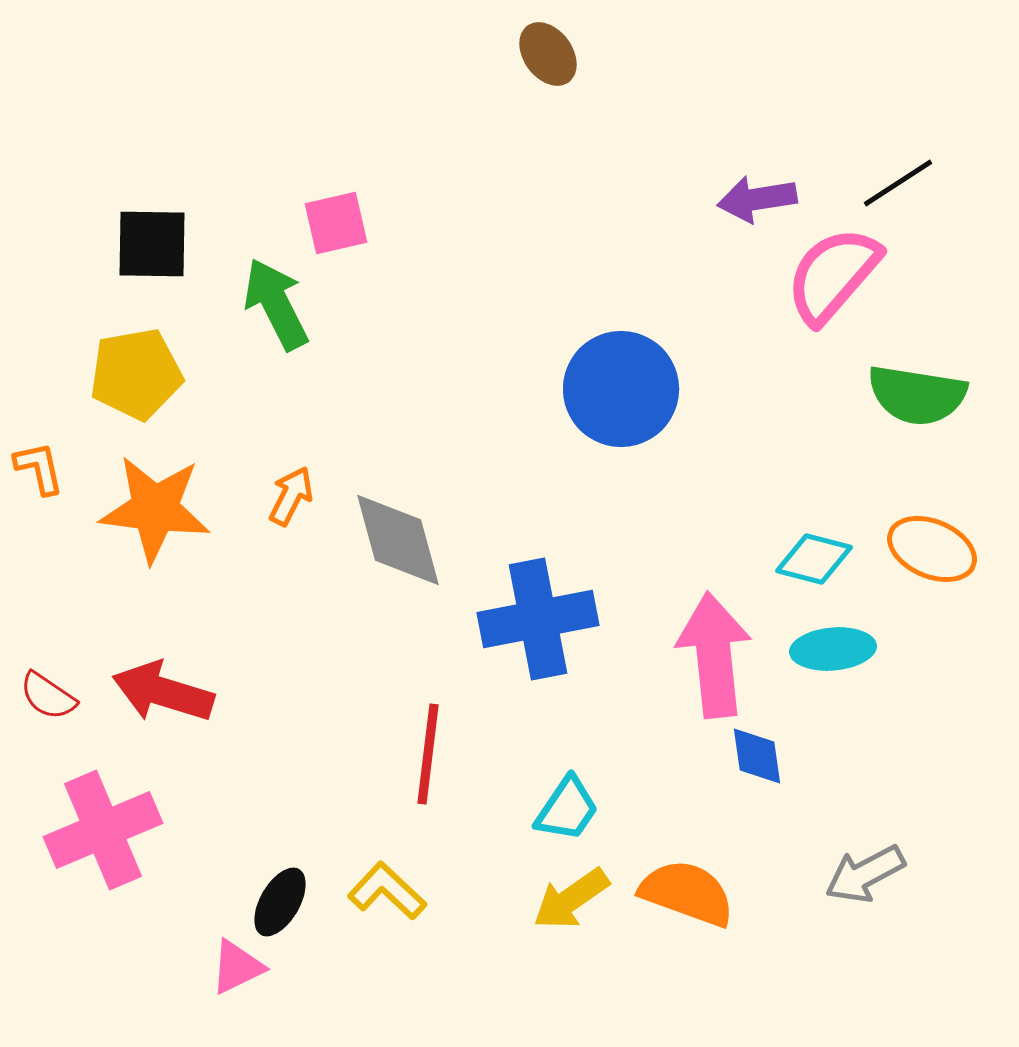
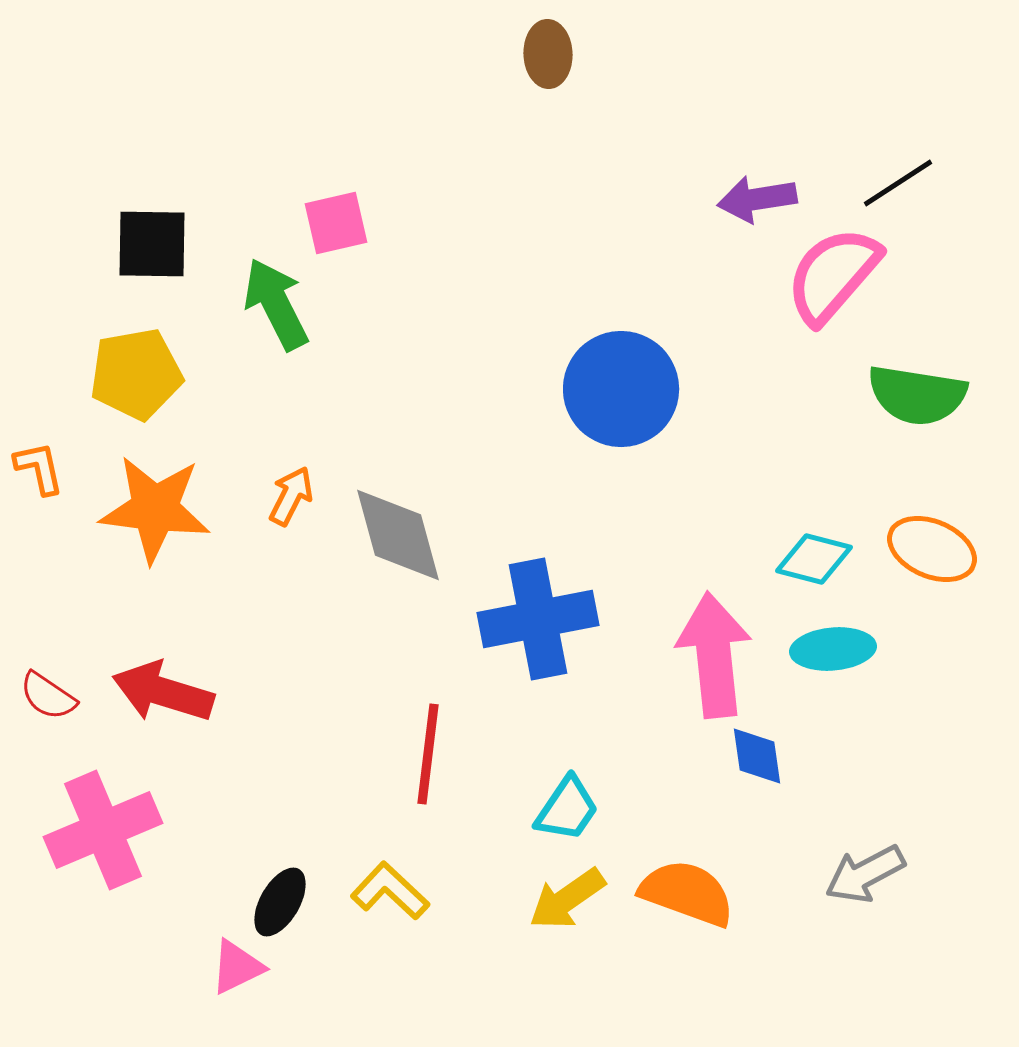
brown ellipse: rotated 34 degrees clockwise
gray diamond: moved 5 px up
yellow L-shape: moved 3 px right
yellow arrow: moved 4 px left
